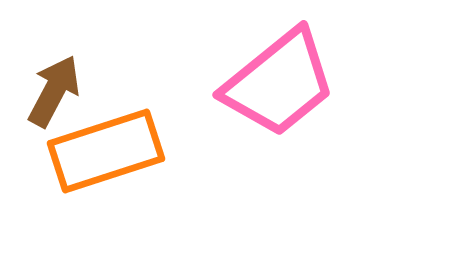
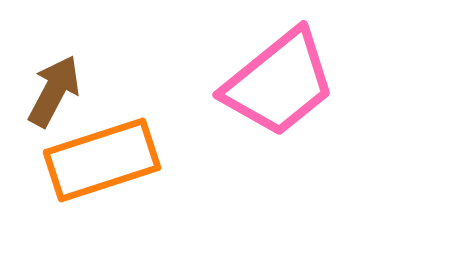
orange rectangle: moved 4 px left, 9 px down
